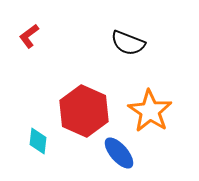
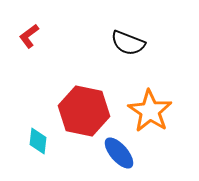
red hexagon: rotated 12 degrees counterclockwise
